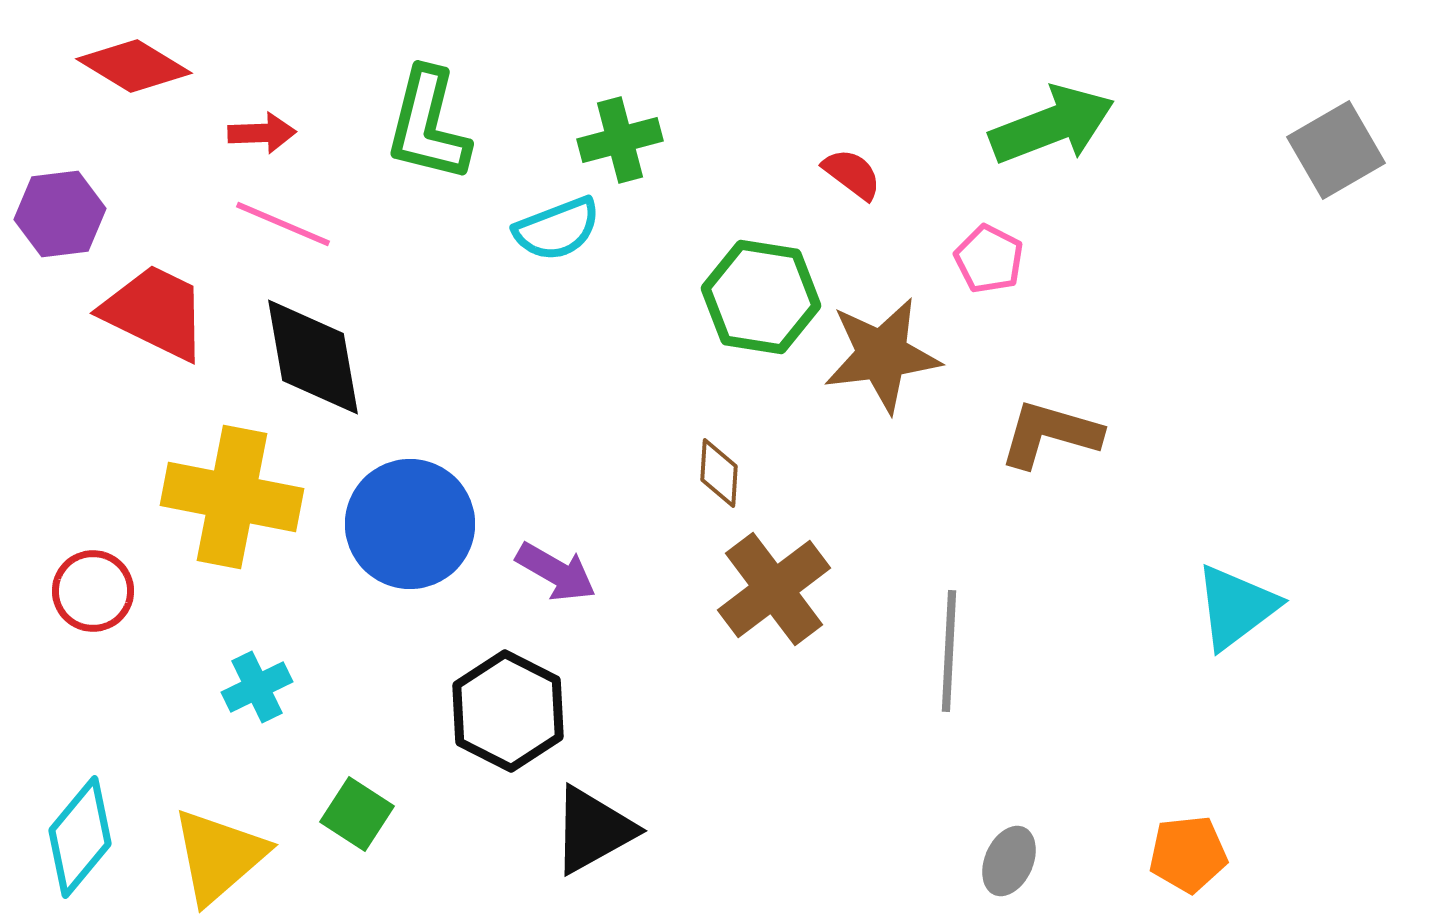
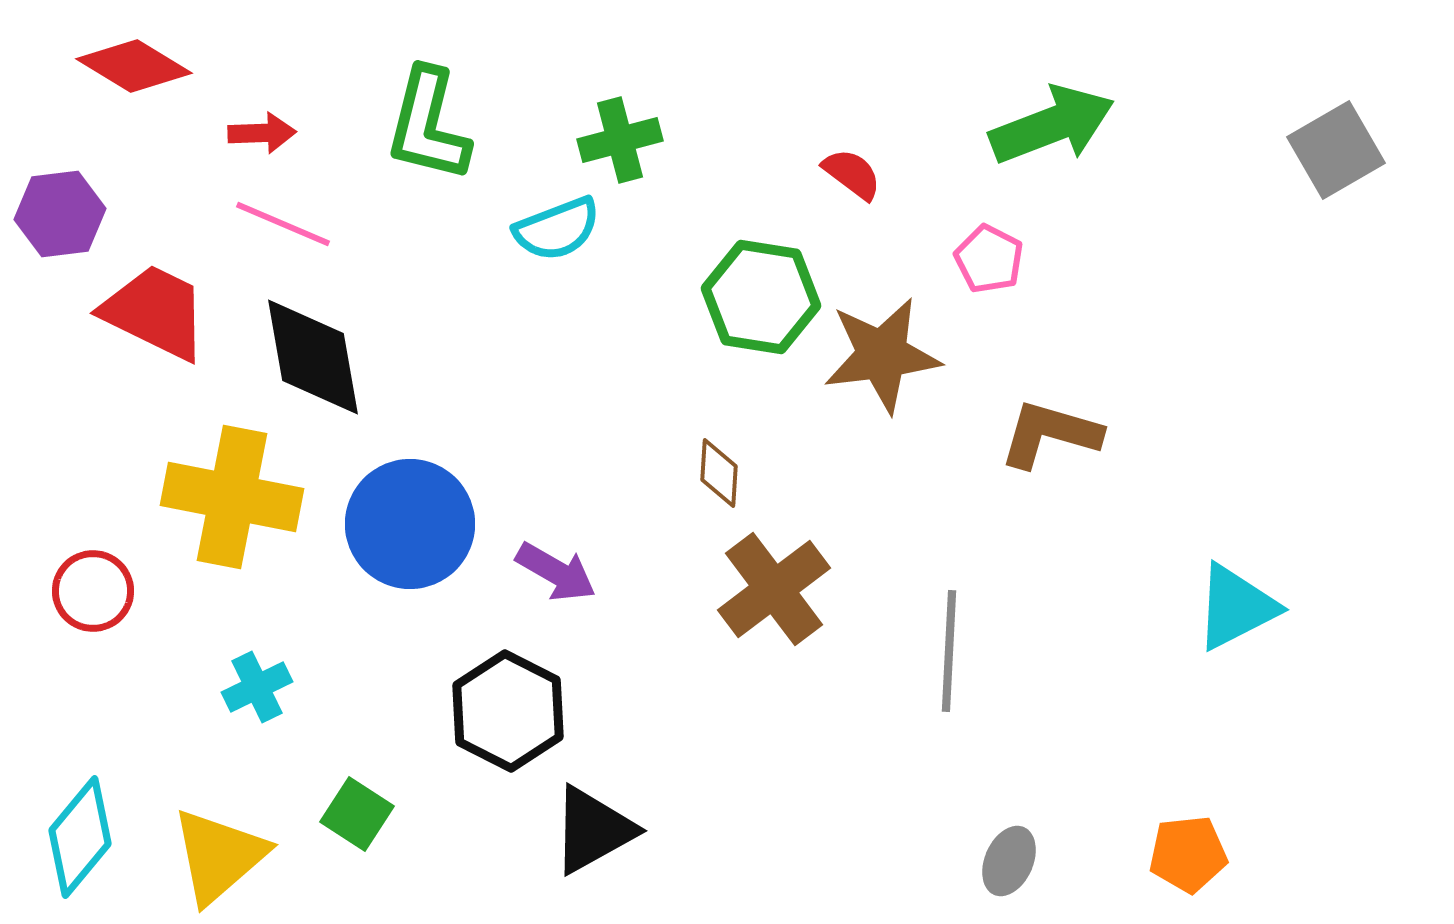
cyan triangle: rotated 10 degrees clockwise
